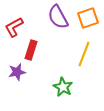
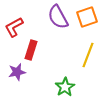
orange square: moved 1 px left, 1 px up
yellow line: moved 4 px right, 1 px down
green star: moved 2 px right; rotated 12 degrees clockwise
